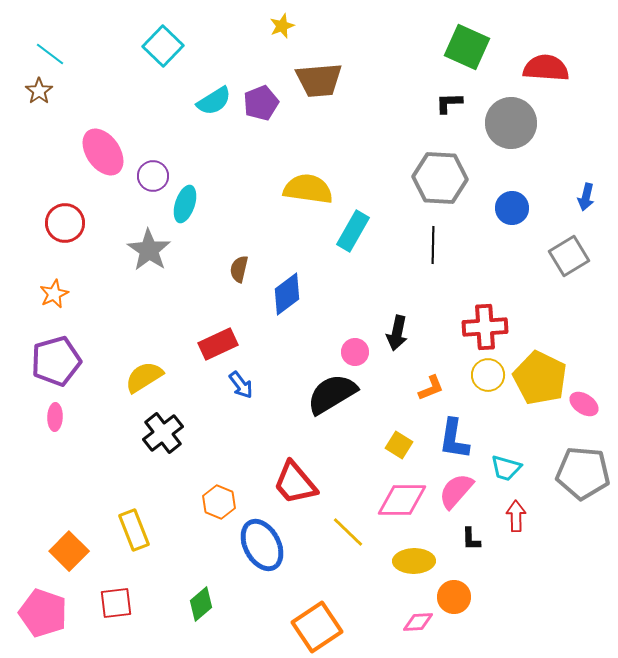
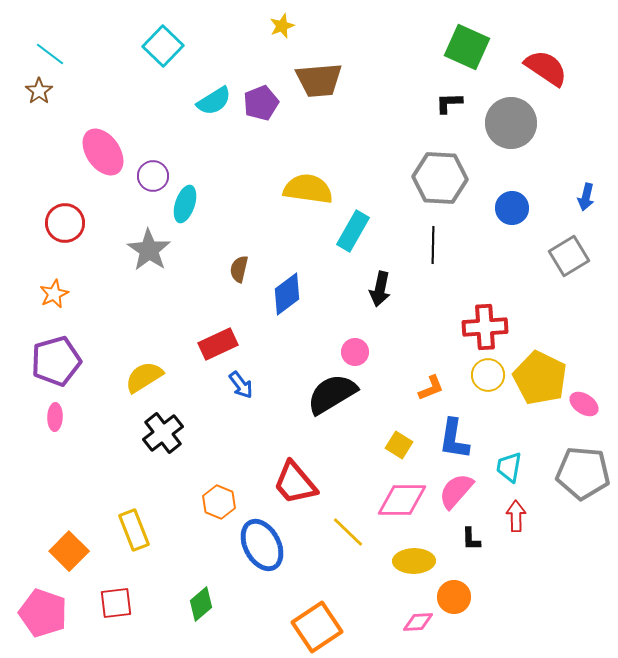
red semicircle at (546, 68): rotated 30 degrees clockwise
black arrow at (397, 333): moved 17 px left, 44 px up
cyan trapezoid at (506, 468): moved 3 px right, 1 px up; rotated 84 degrees clockwise
